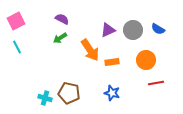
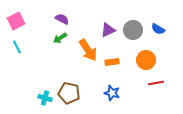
orange arrow: moved 2 px left
